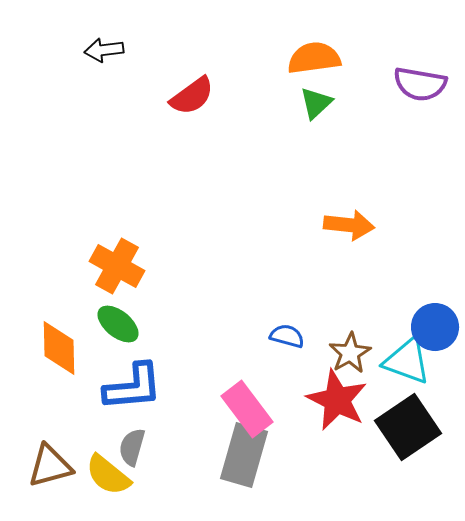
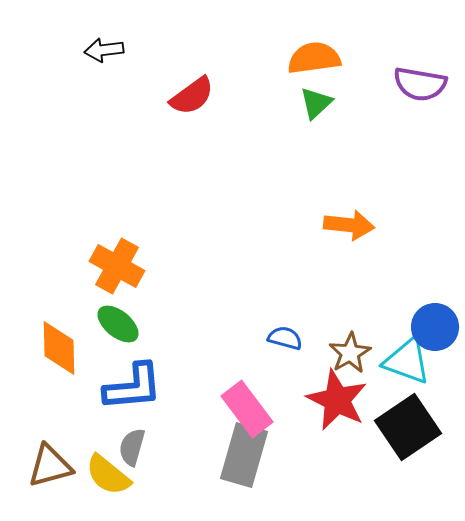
blue semicircle: moved 2 px left, 2 px down
